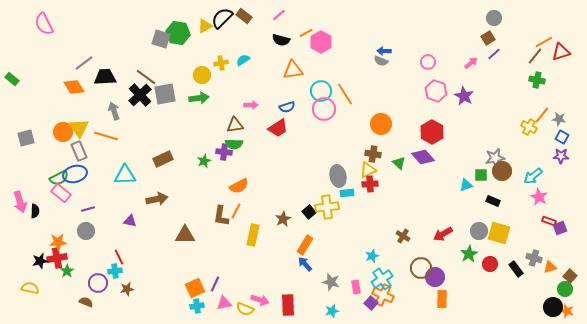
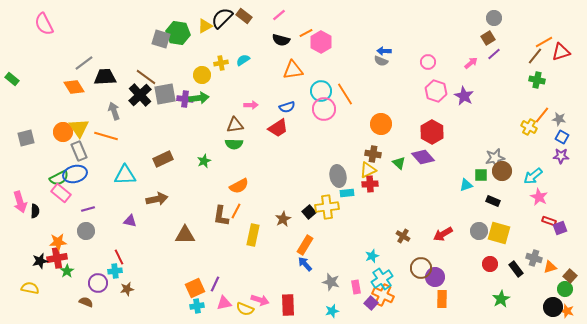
purple cross at (224, 152): moved 39 px left, 53 px up
green star at (469, 254): moved 32 px right, 45 px down
